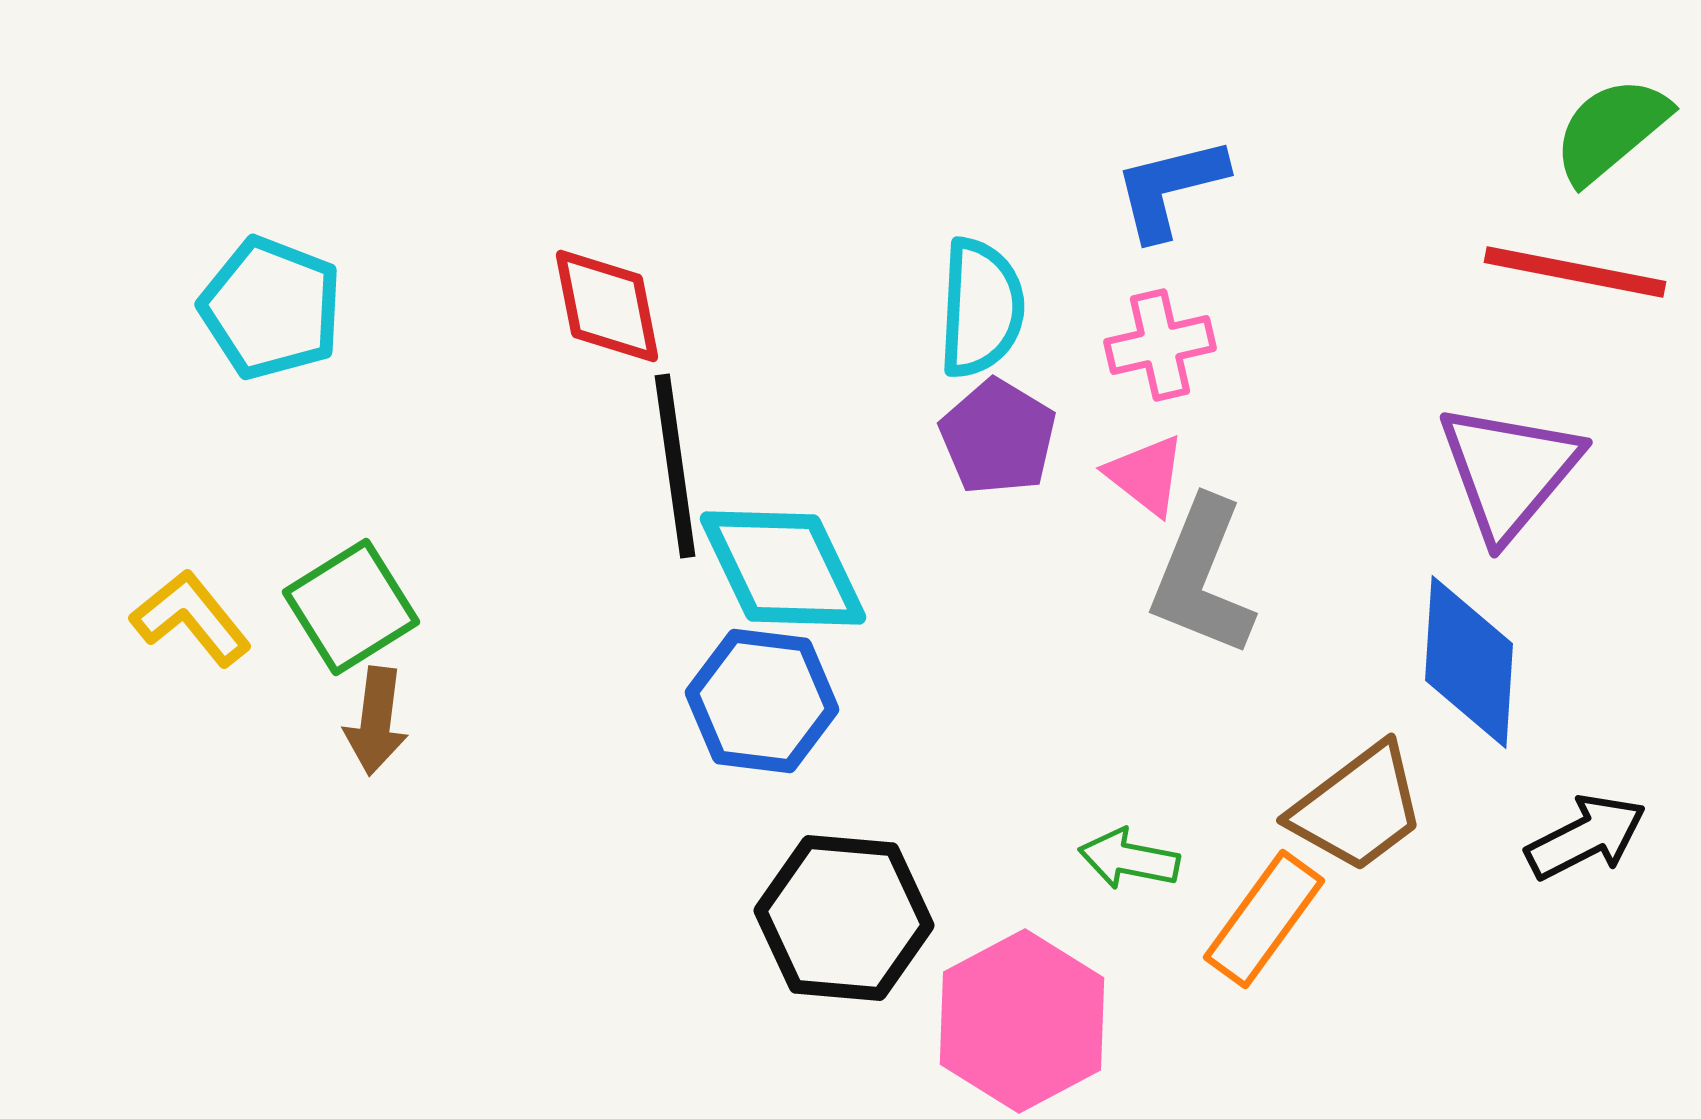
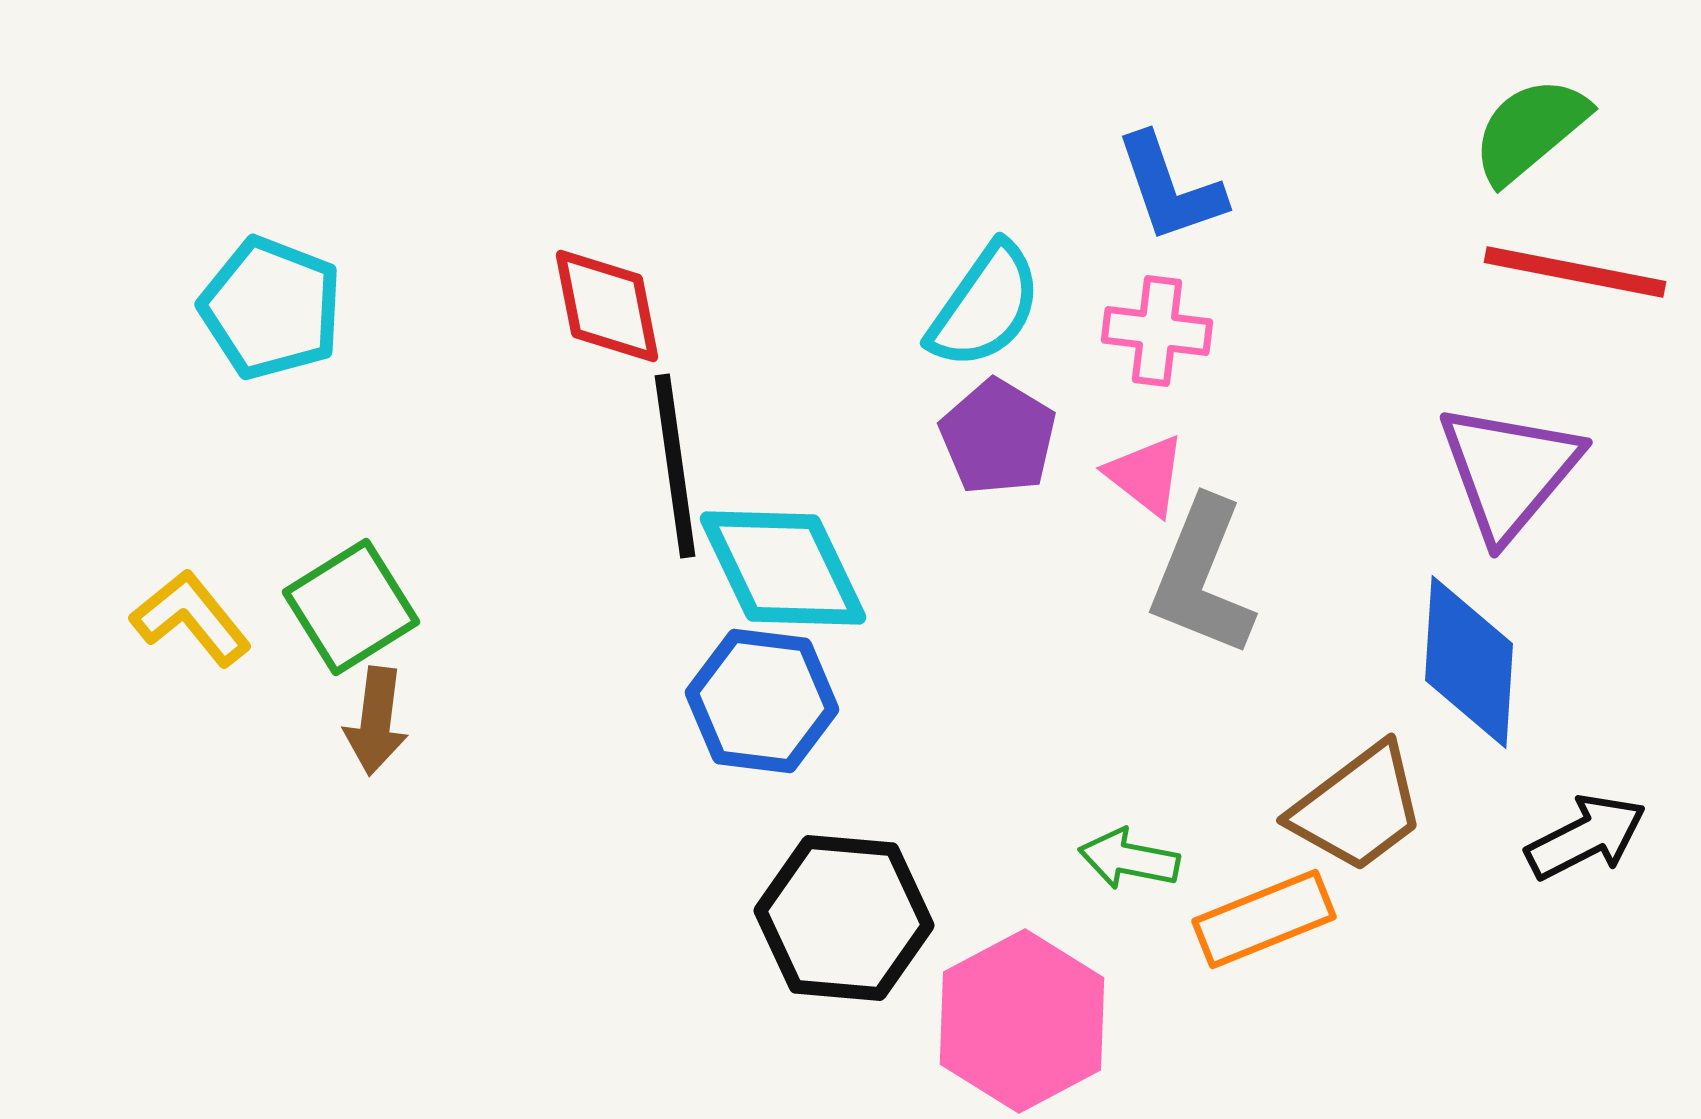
green semicircle: moved 81 px left
blue L-shape: rotated 95 degrees counterclockwise
cyan semicircle: moved 4 px right, 2 px up; rotated 32 degrees clockwise
pink cross: moved 3 px left, 14 px up; rotated 20 degrees clockwise
orange rectangle: rotated 32 degrees clockwise
